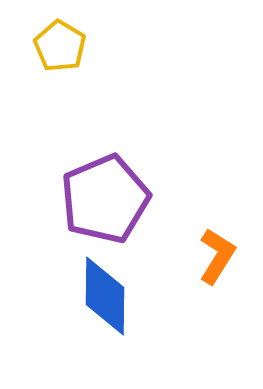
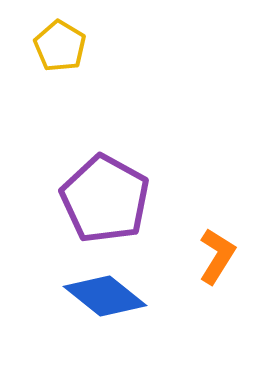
purple pentagon: rotated 20 degrees counterclockwise
blue diamond: rotated 52 degrees counterclockwise
